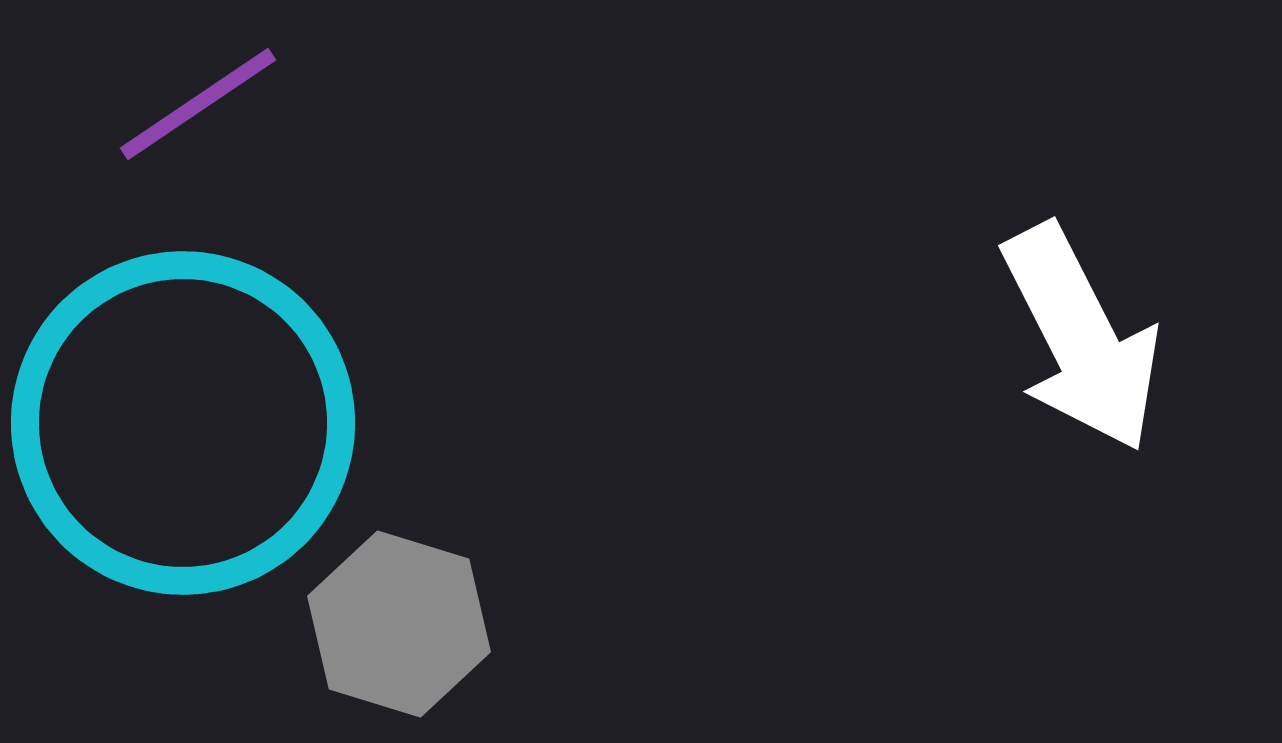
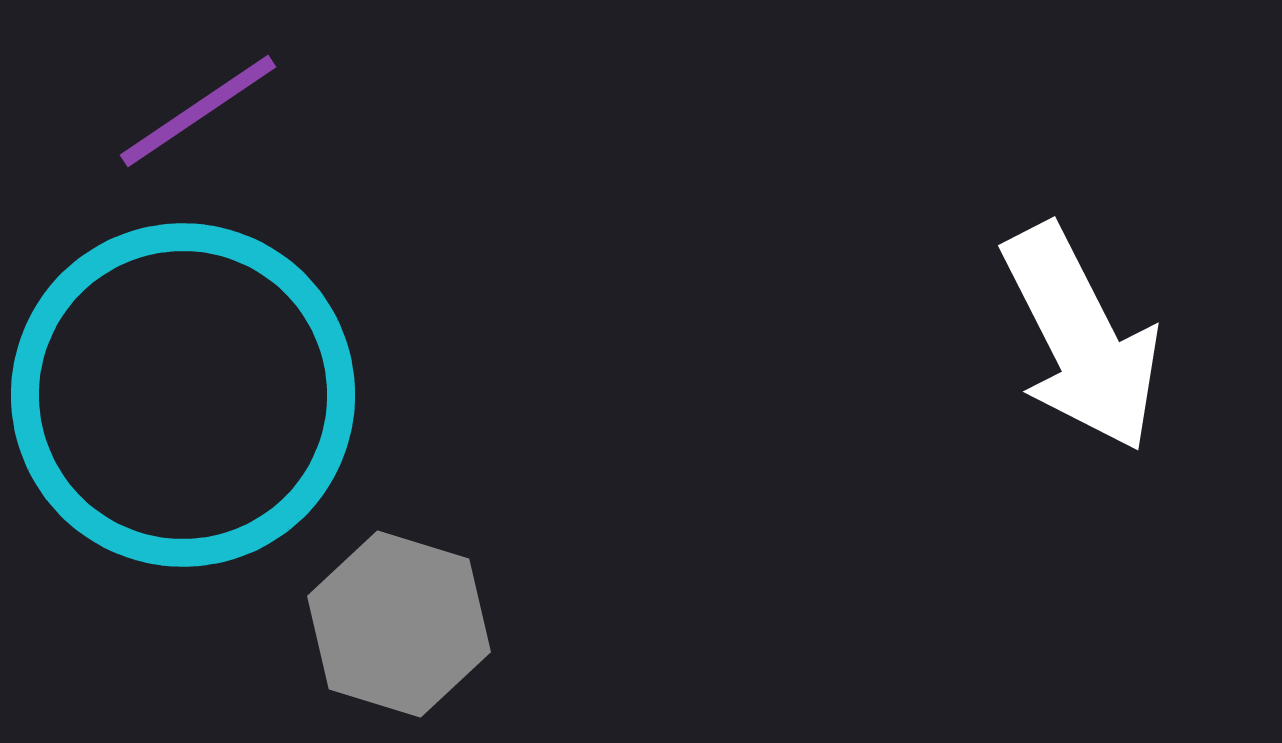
purple line: moved 7 px down
cyan circle: moved 28 px up
